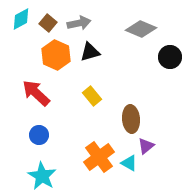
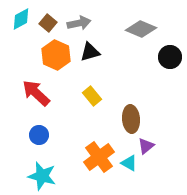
cyan star: rotated 16 degrees counterclockwise
